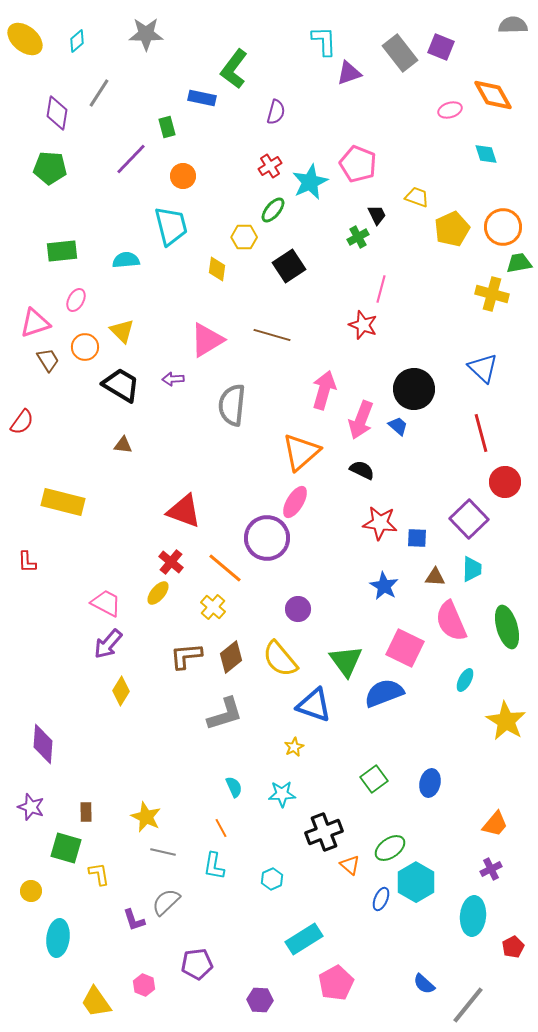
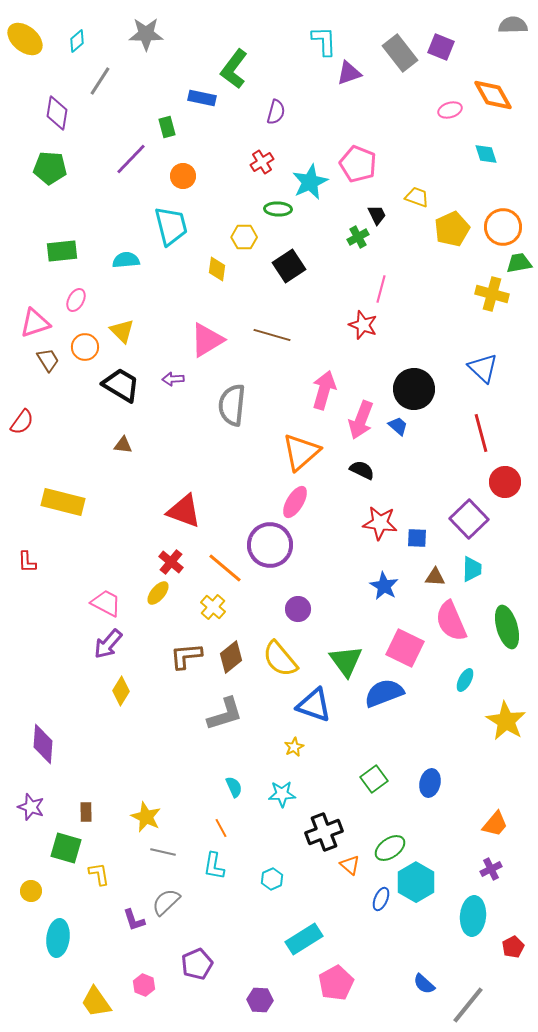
gray line at (99, 93): moved 1 px right, 12 px up
red cross at (270, 166): moved 8 px left, 4 px up
green ellipse at (273, 210): moved 5 px right, 1 px up; rotated 52 degrees clockwise
purple circle at (267, 538): moved 3 px right, 7 px down
purple pentagon at (197, 964): rotated 16 degrees counterclockwise
